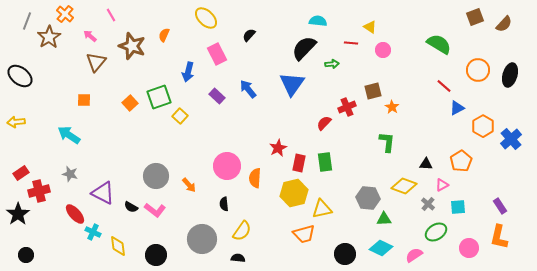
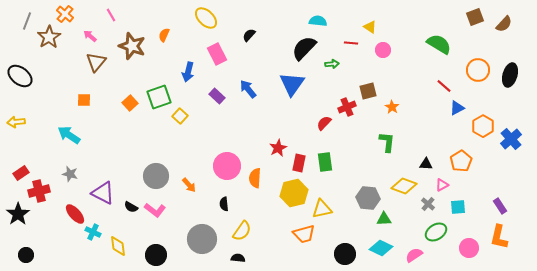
brown square at (373, 91): moved 5 px left
